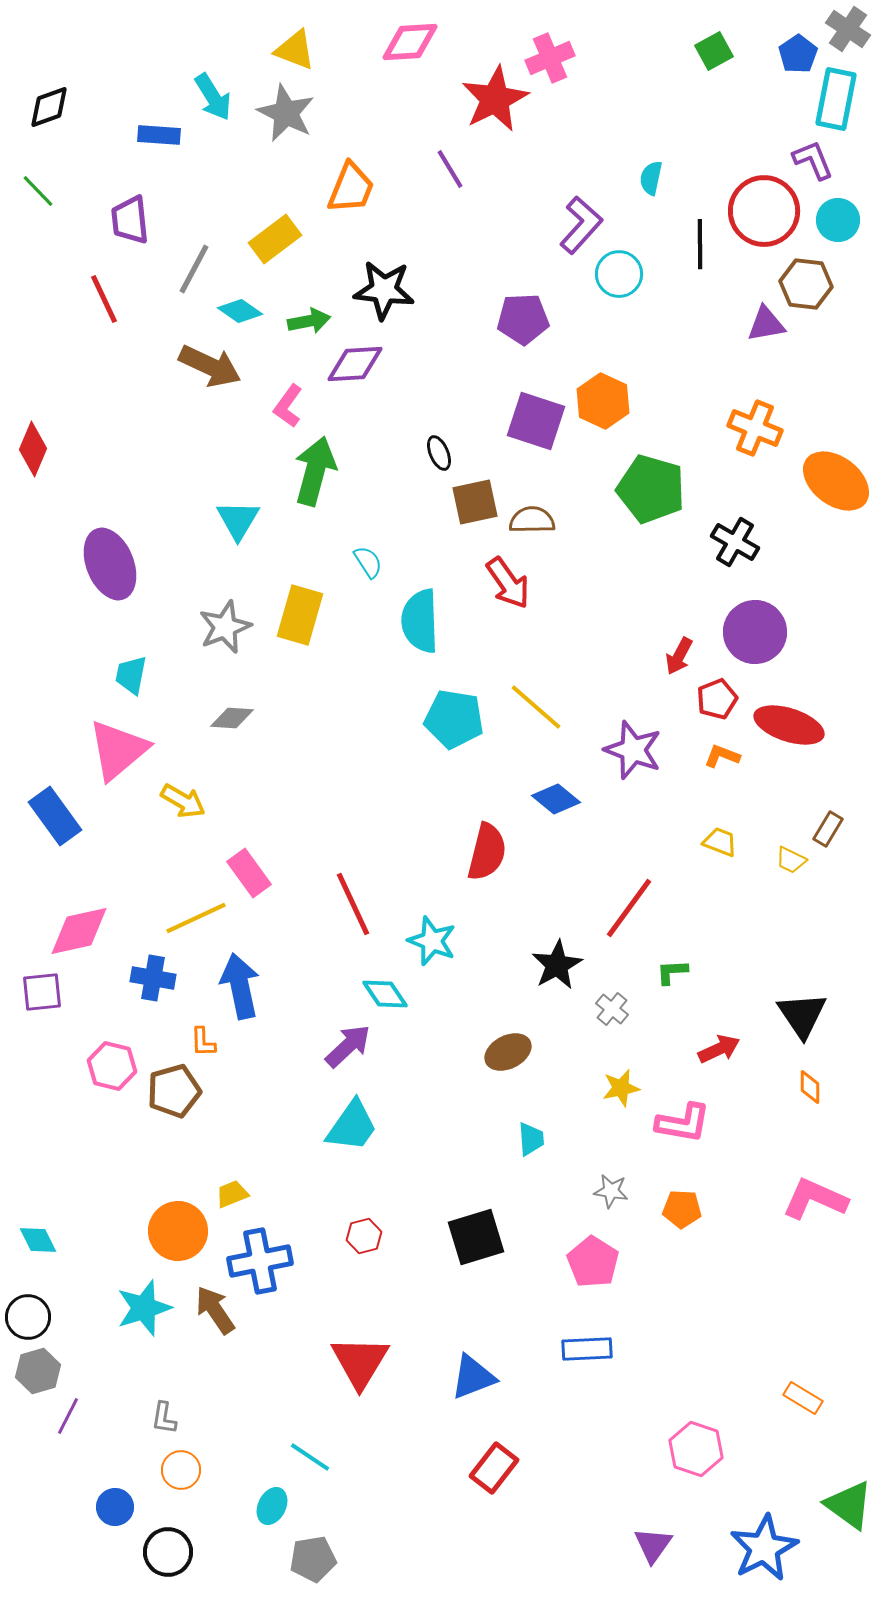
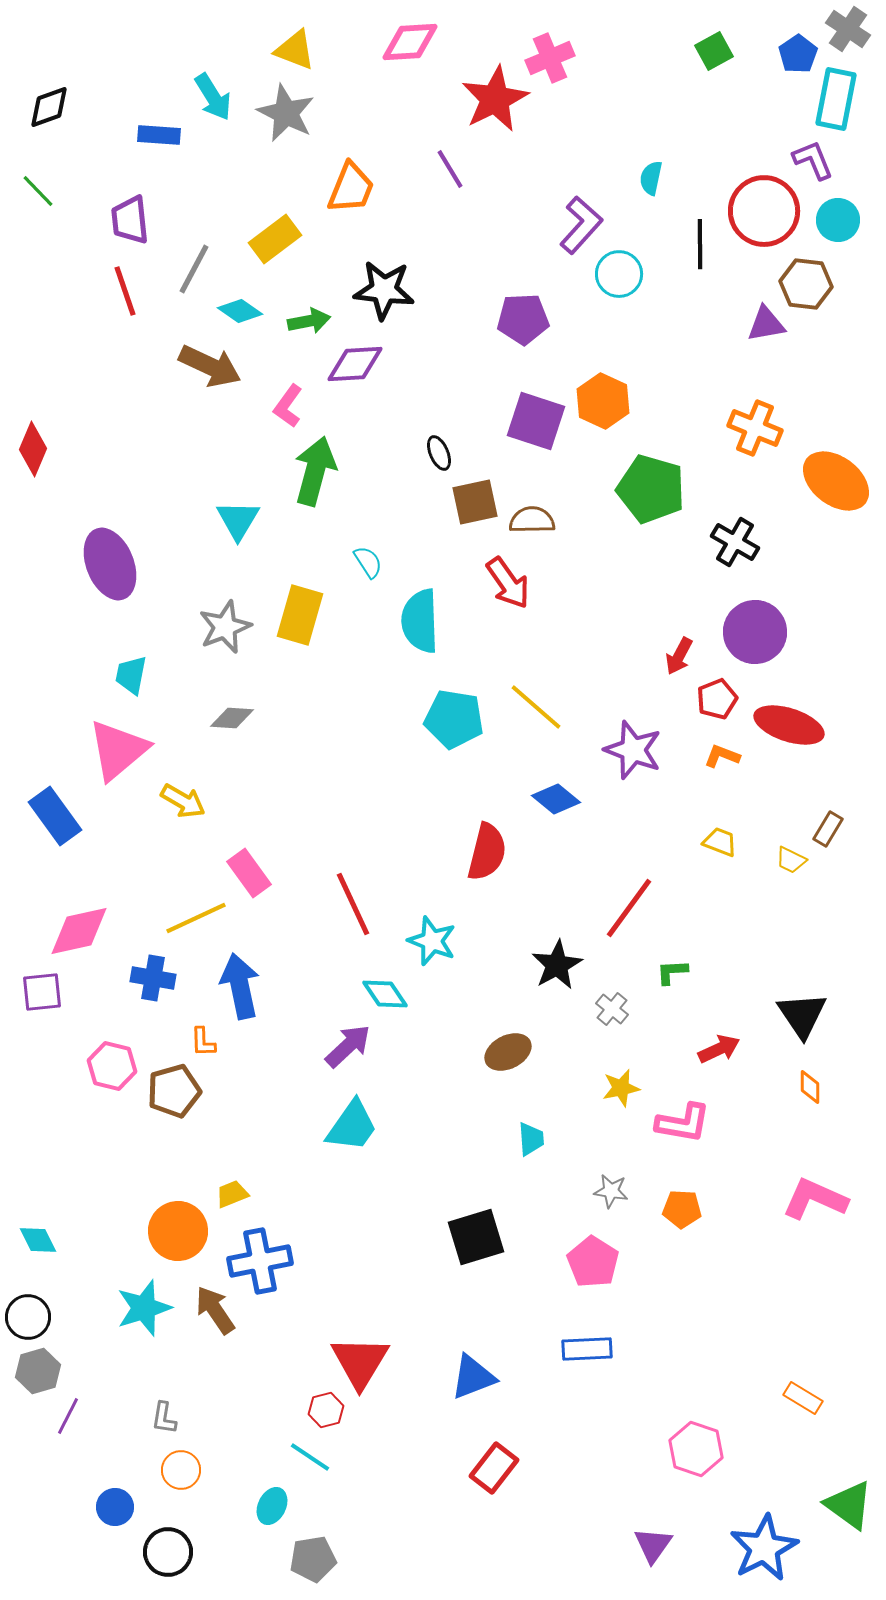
red line at (104, 299): moved 21 px right, 8 px up; rotated 6 degrees clockwise
red hexagon at (364, 1236): moved 38 px left, 174 px down
